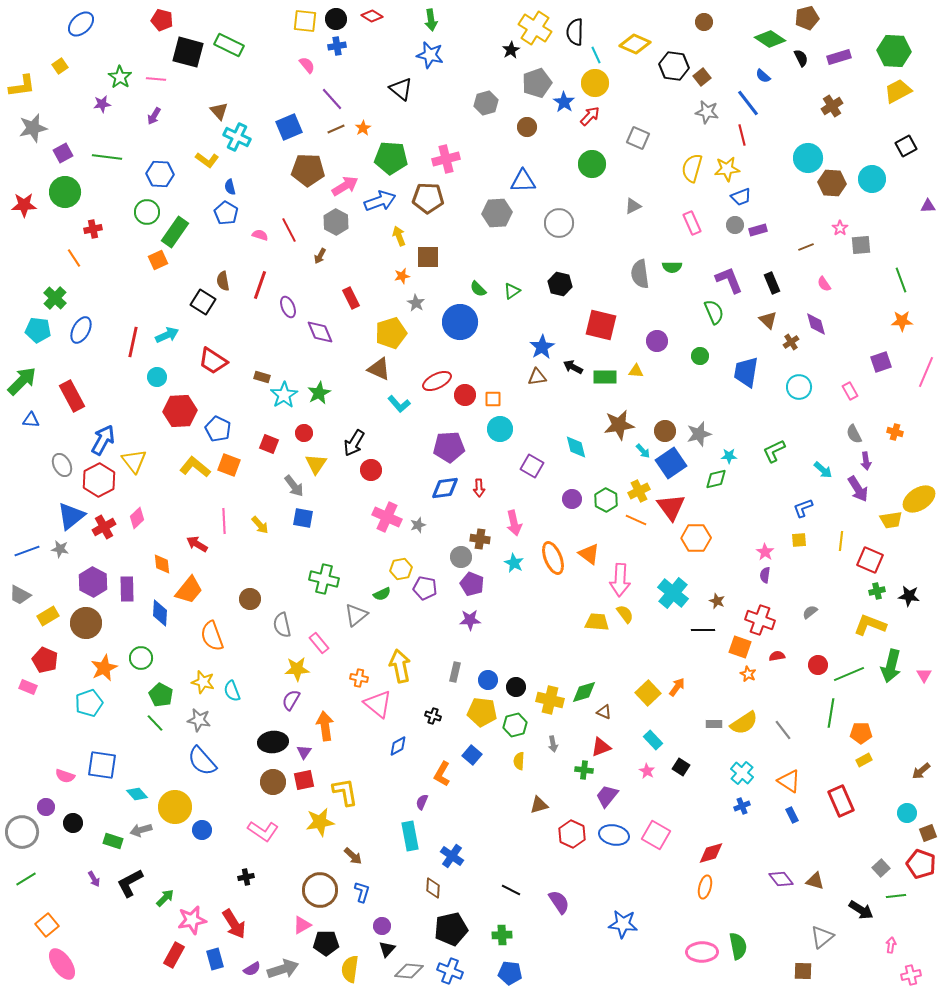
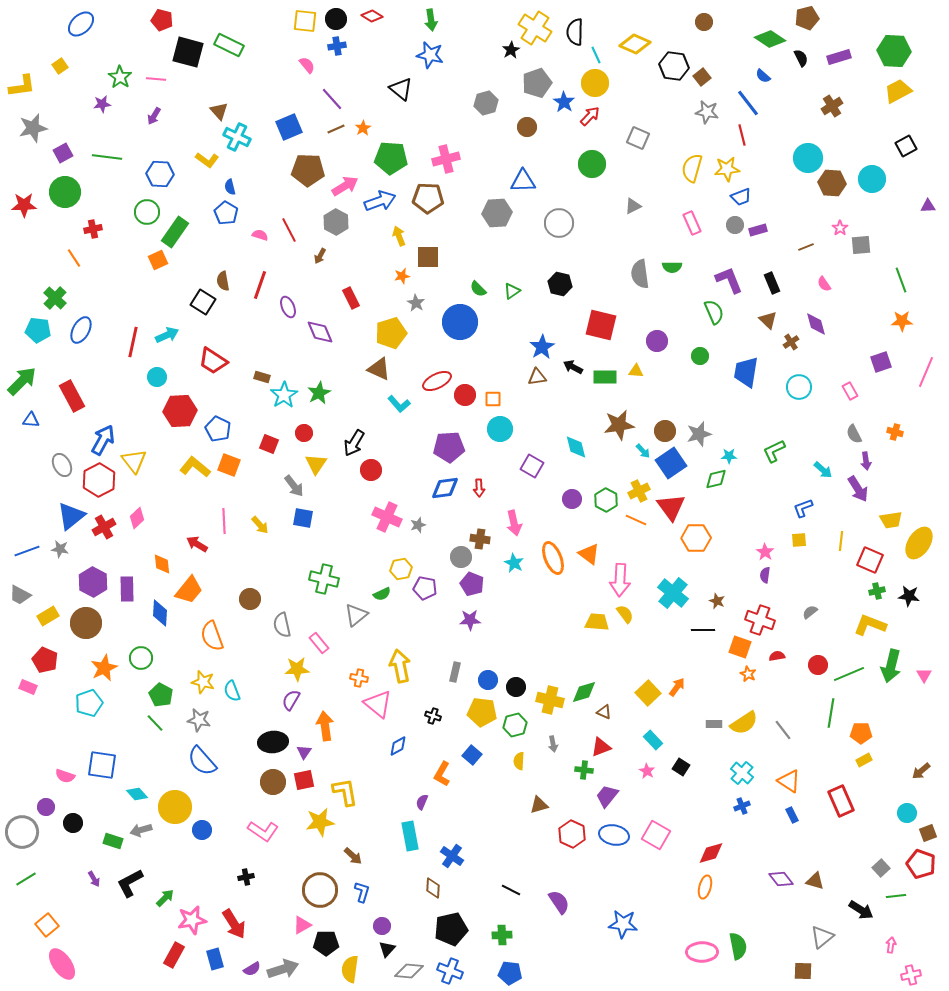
yellow ellipse at (919, 499): moved 44 px down; rotated 24 degrees counterclockwise
